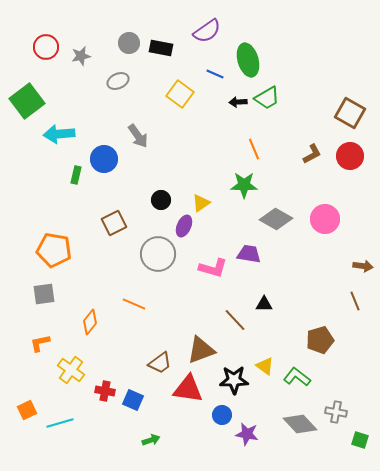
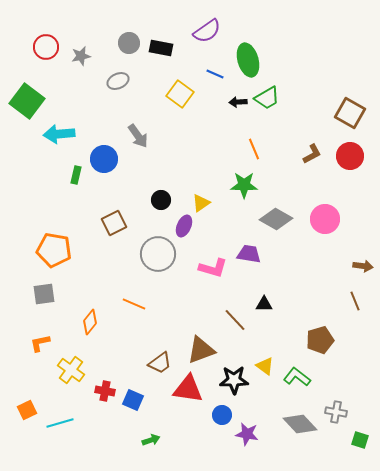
green square at (27, 101): rotated 16 degrees counterclockwise
